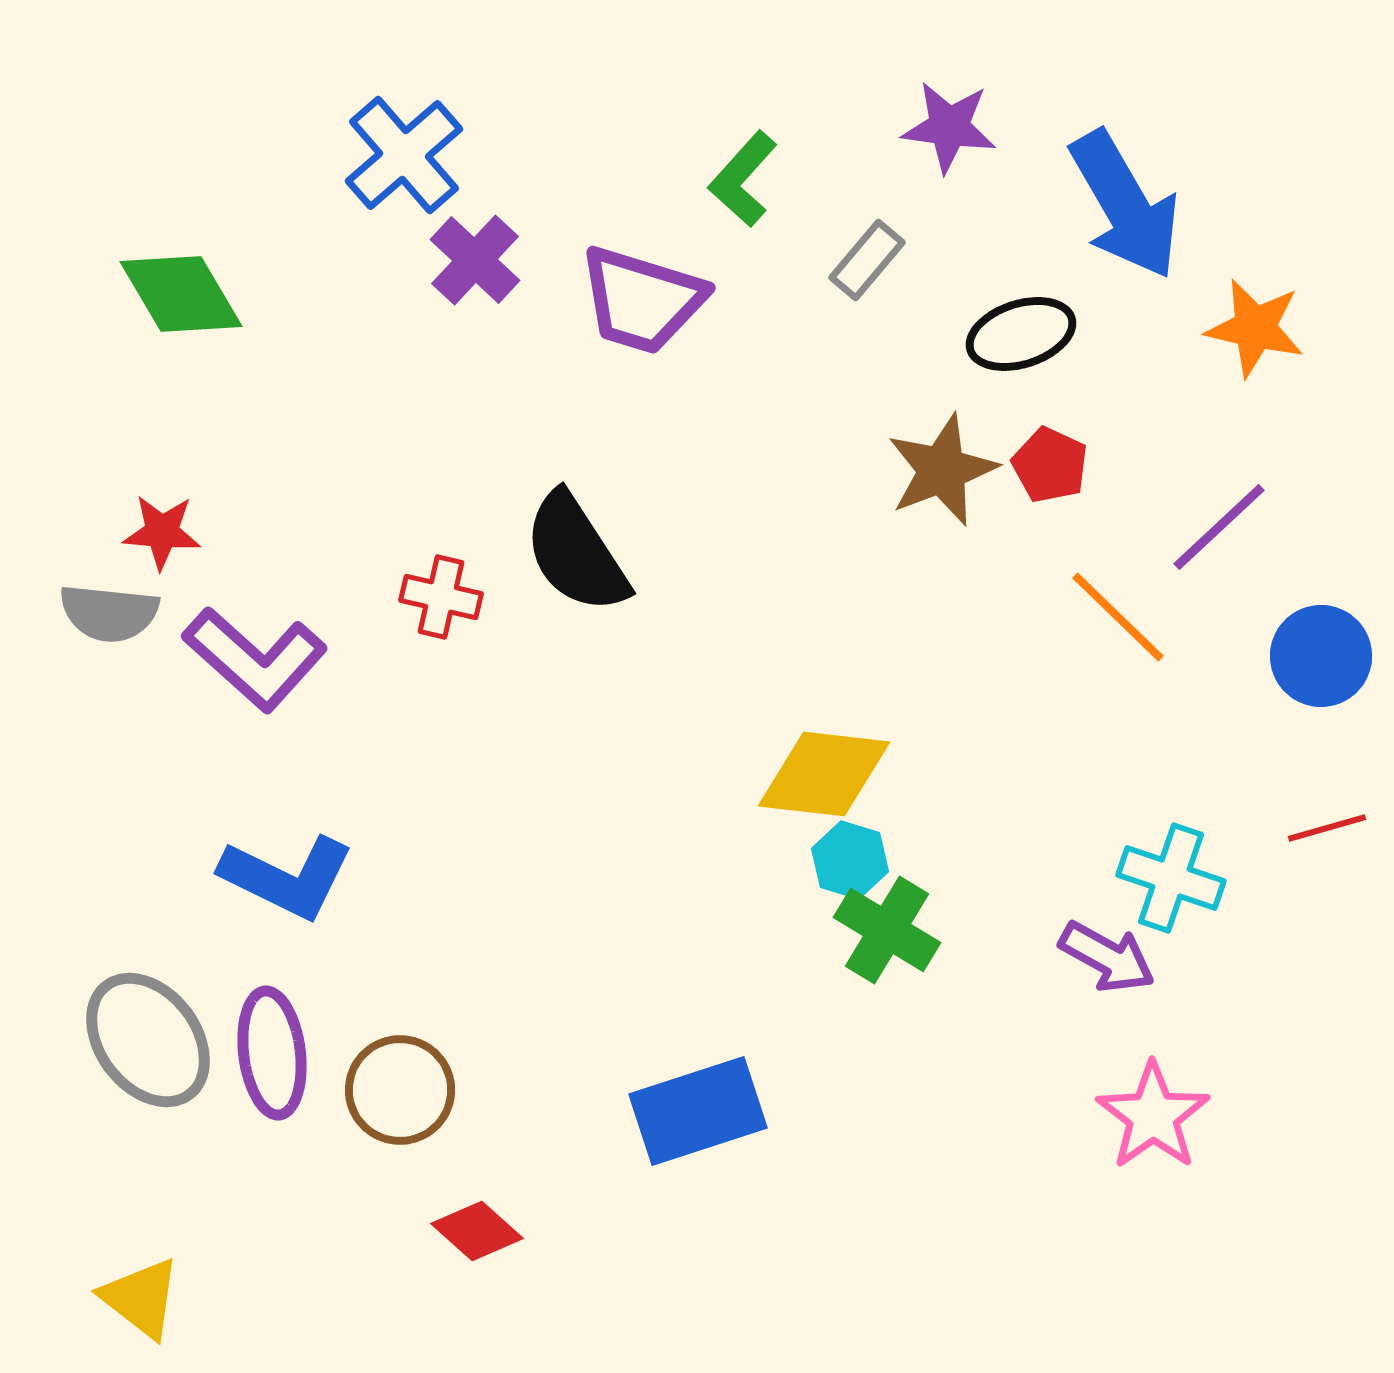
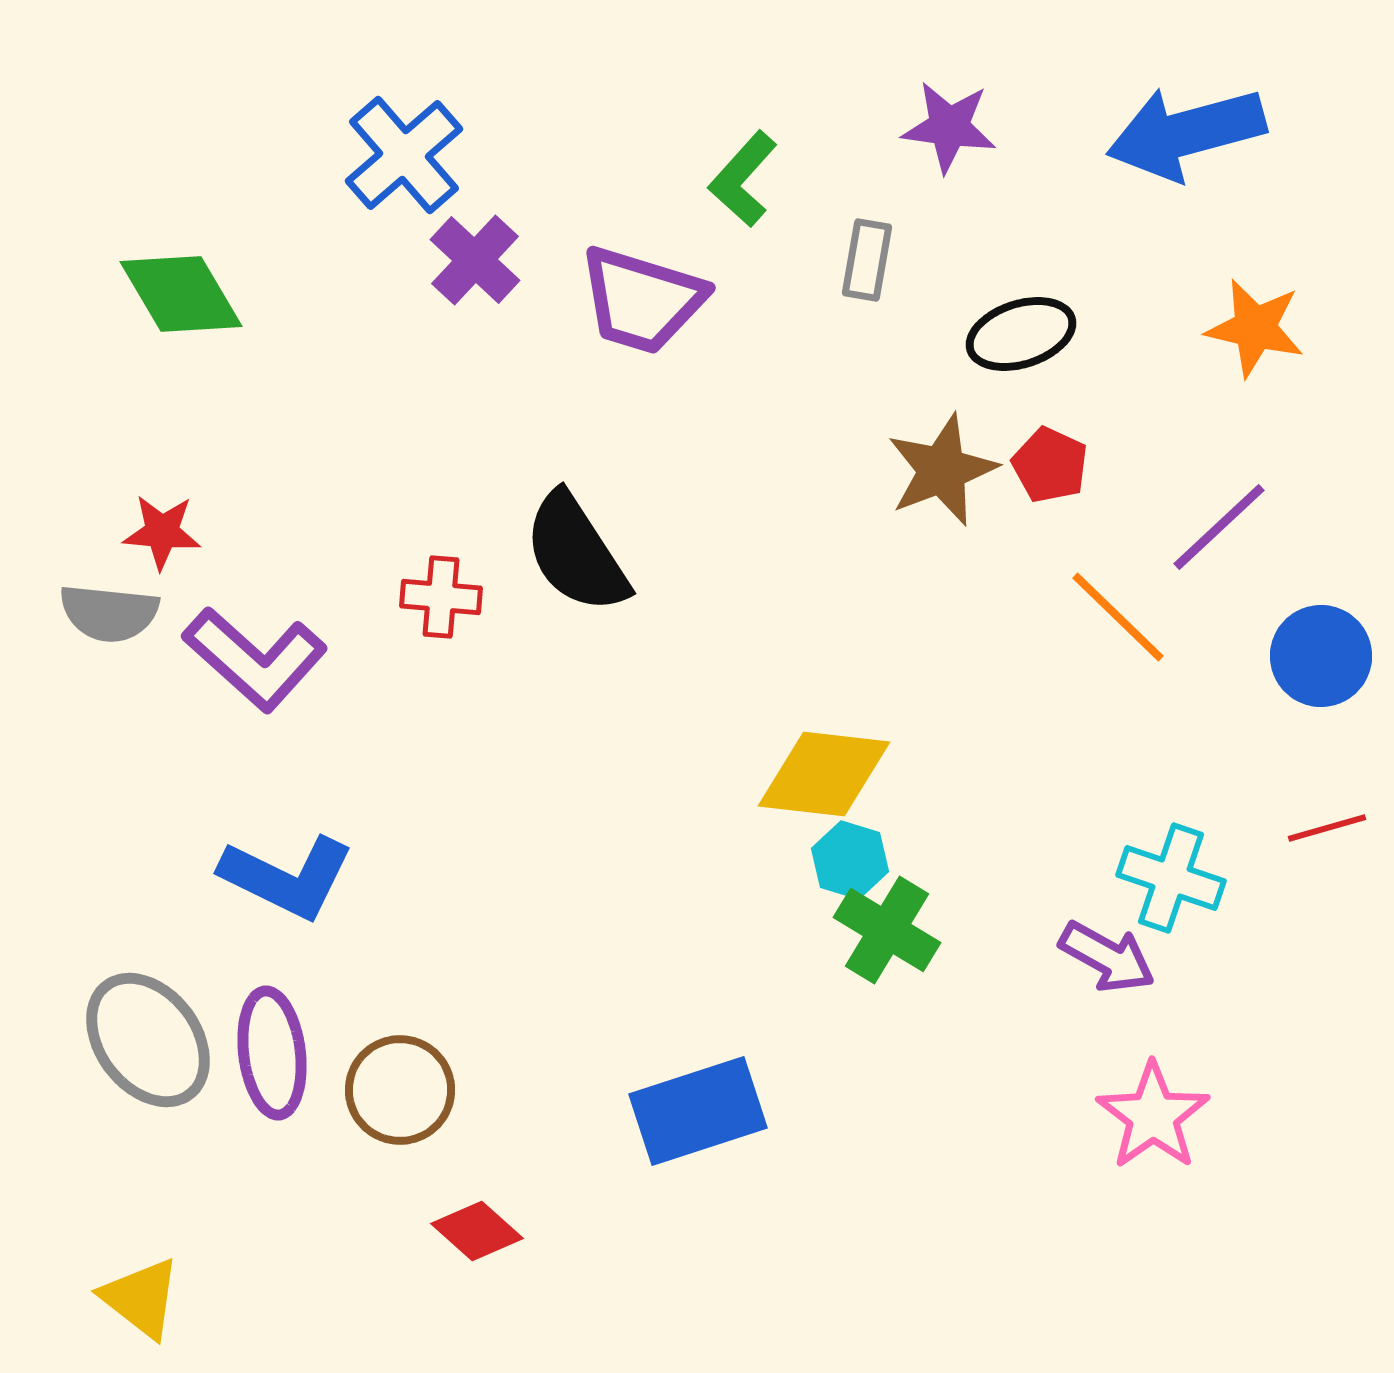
blue arrow: moved 61 px right, 72 px up; rotated 105 degrees clockwise
gray rectangle: rotated 30 degrees counterclockwise
red cross: rotated 8 degrees counterclockwise
